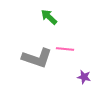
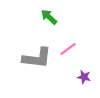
pink line: moved 3 px right; rotated 42 degrees counterclockwise
gray L-shape: rotated 12 degrees counterclockwise
